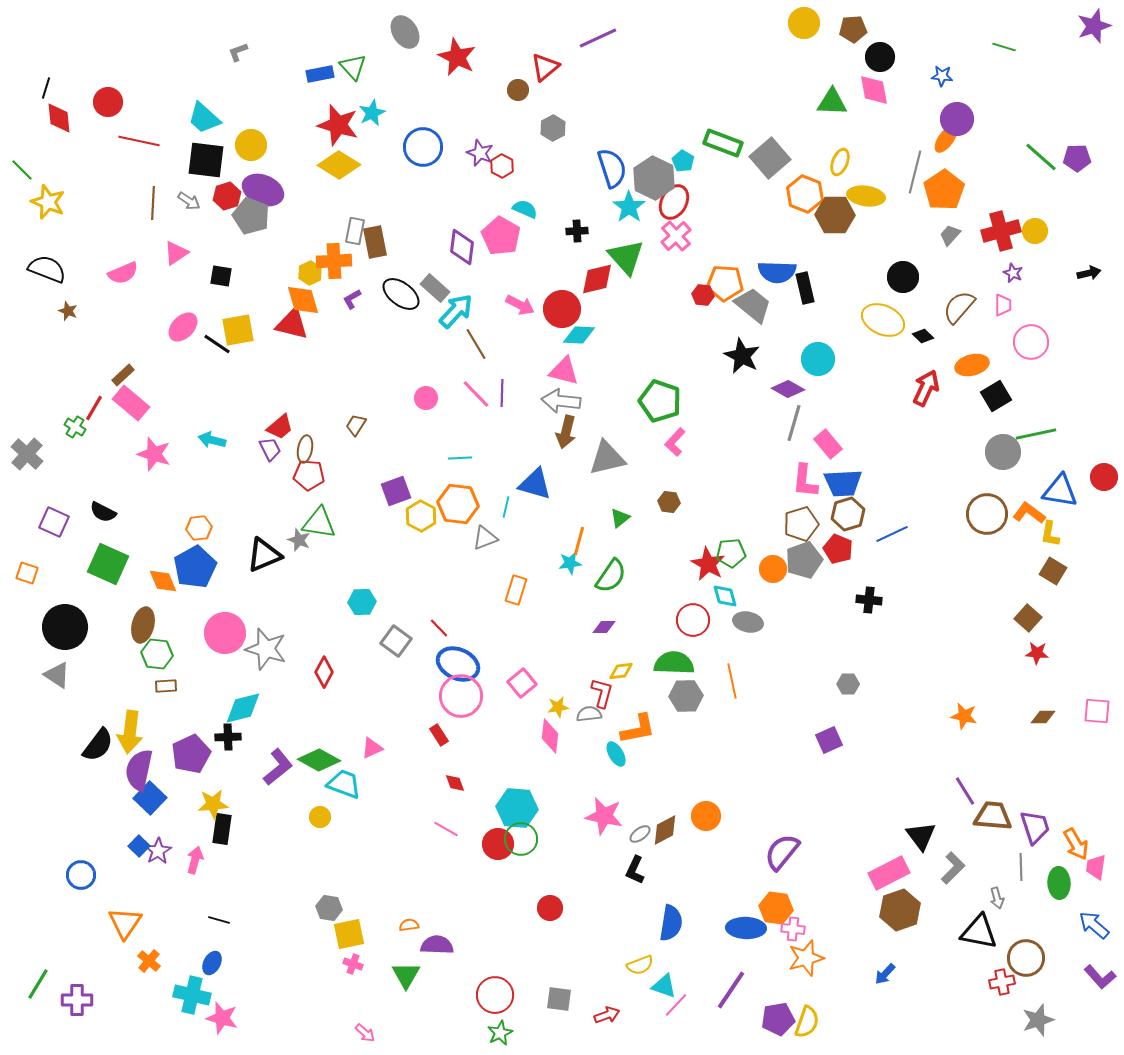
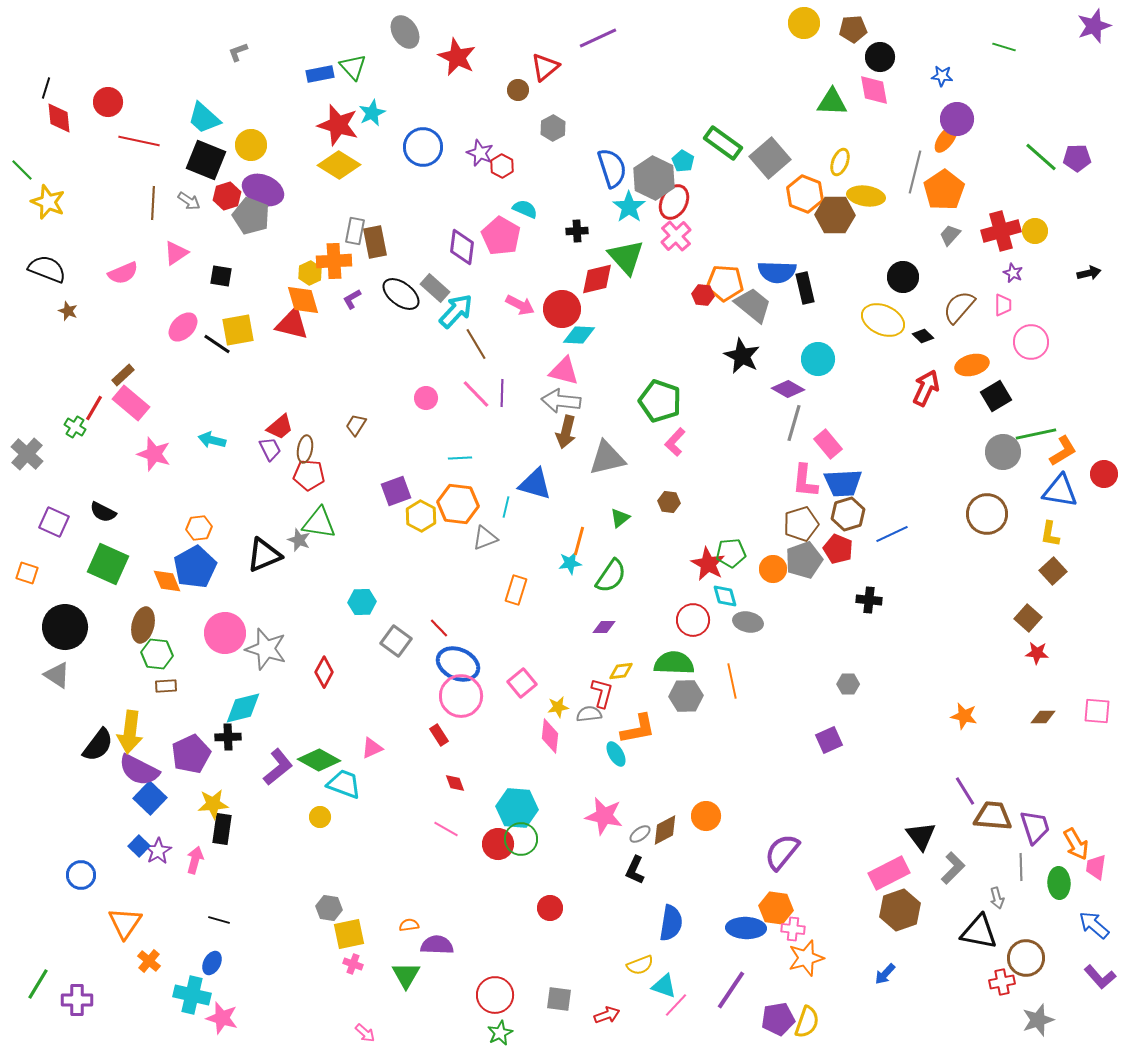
green rectangle at (723, 143): rotated 15 degrees clockwise
black square at (206, 160): rotated 15 degrees clockwise
red circle at (1104, 477): moved 3 px up
orange L-shape at (1029, 513): moved 34 px right, 62 px up; rotated 112 degrees clockwise
brown square at (1053, 571): rotated 16 degrees clockwise
orange diamond at (163, 581): moved 4 px right
purple semicircle at (139, 770): rotated 75 degrees counterclockwise
